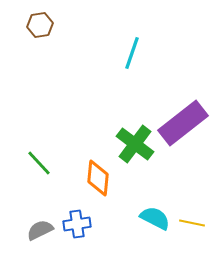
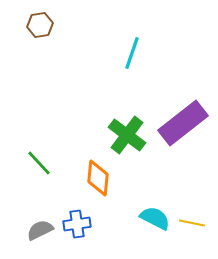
green cross: moved 8 px left, 9 px up
